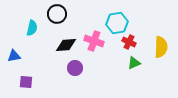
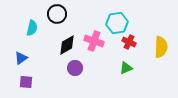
black diamond: moved 1 px right; rotated 25 degrees counterclockwise
blue triangle: moved 7 px right, 2 px down; rotated 24 degrees counterclockwise
green triangle: moved 8 px left, 5 px down
